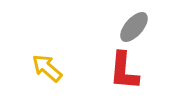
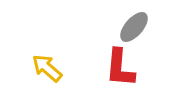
red L-shape: moved 4 px left, 3 px up
